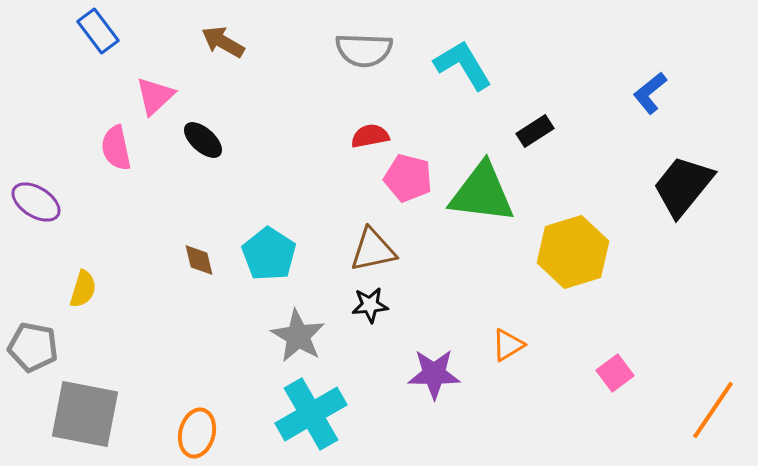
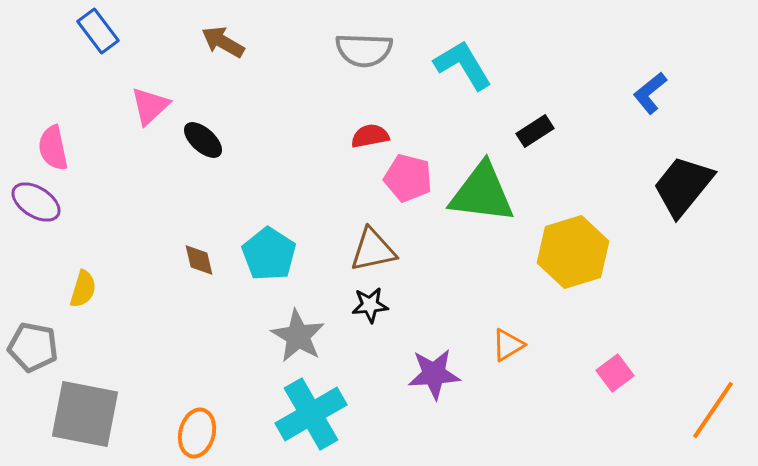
pink triangle: moved 5 px left, 10 px down
pink semicircle: moved 63 px left
purple star: rotated 4 degrees counterclockwise
